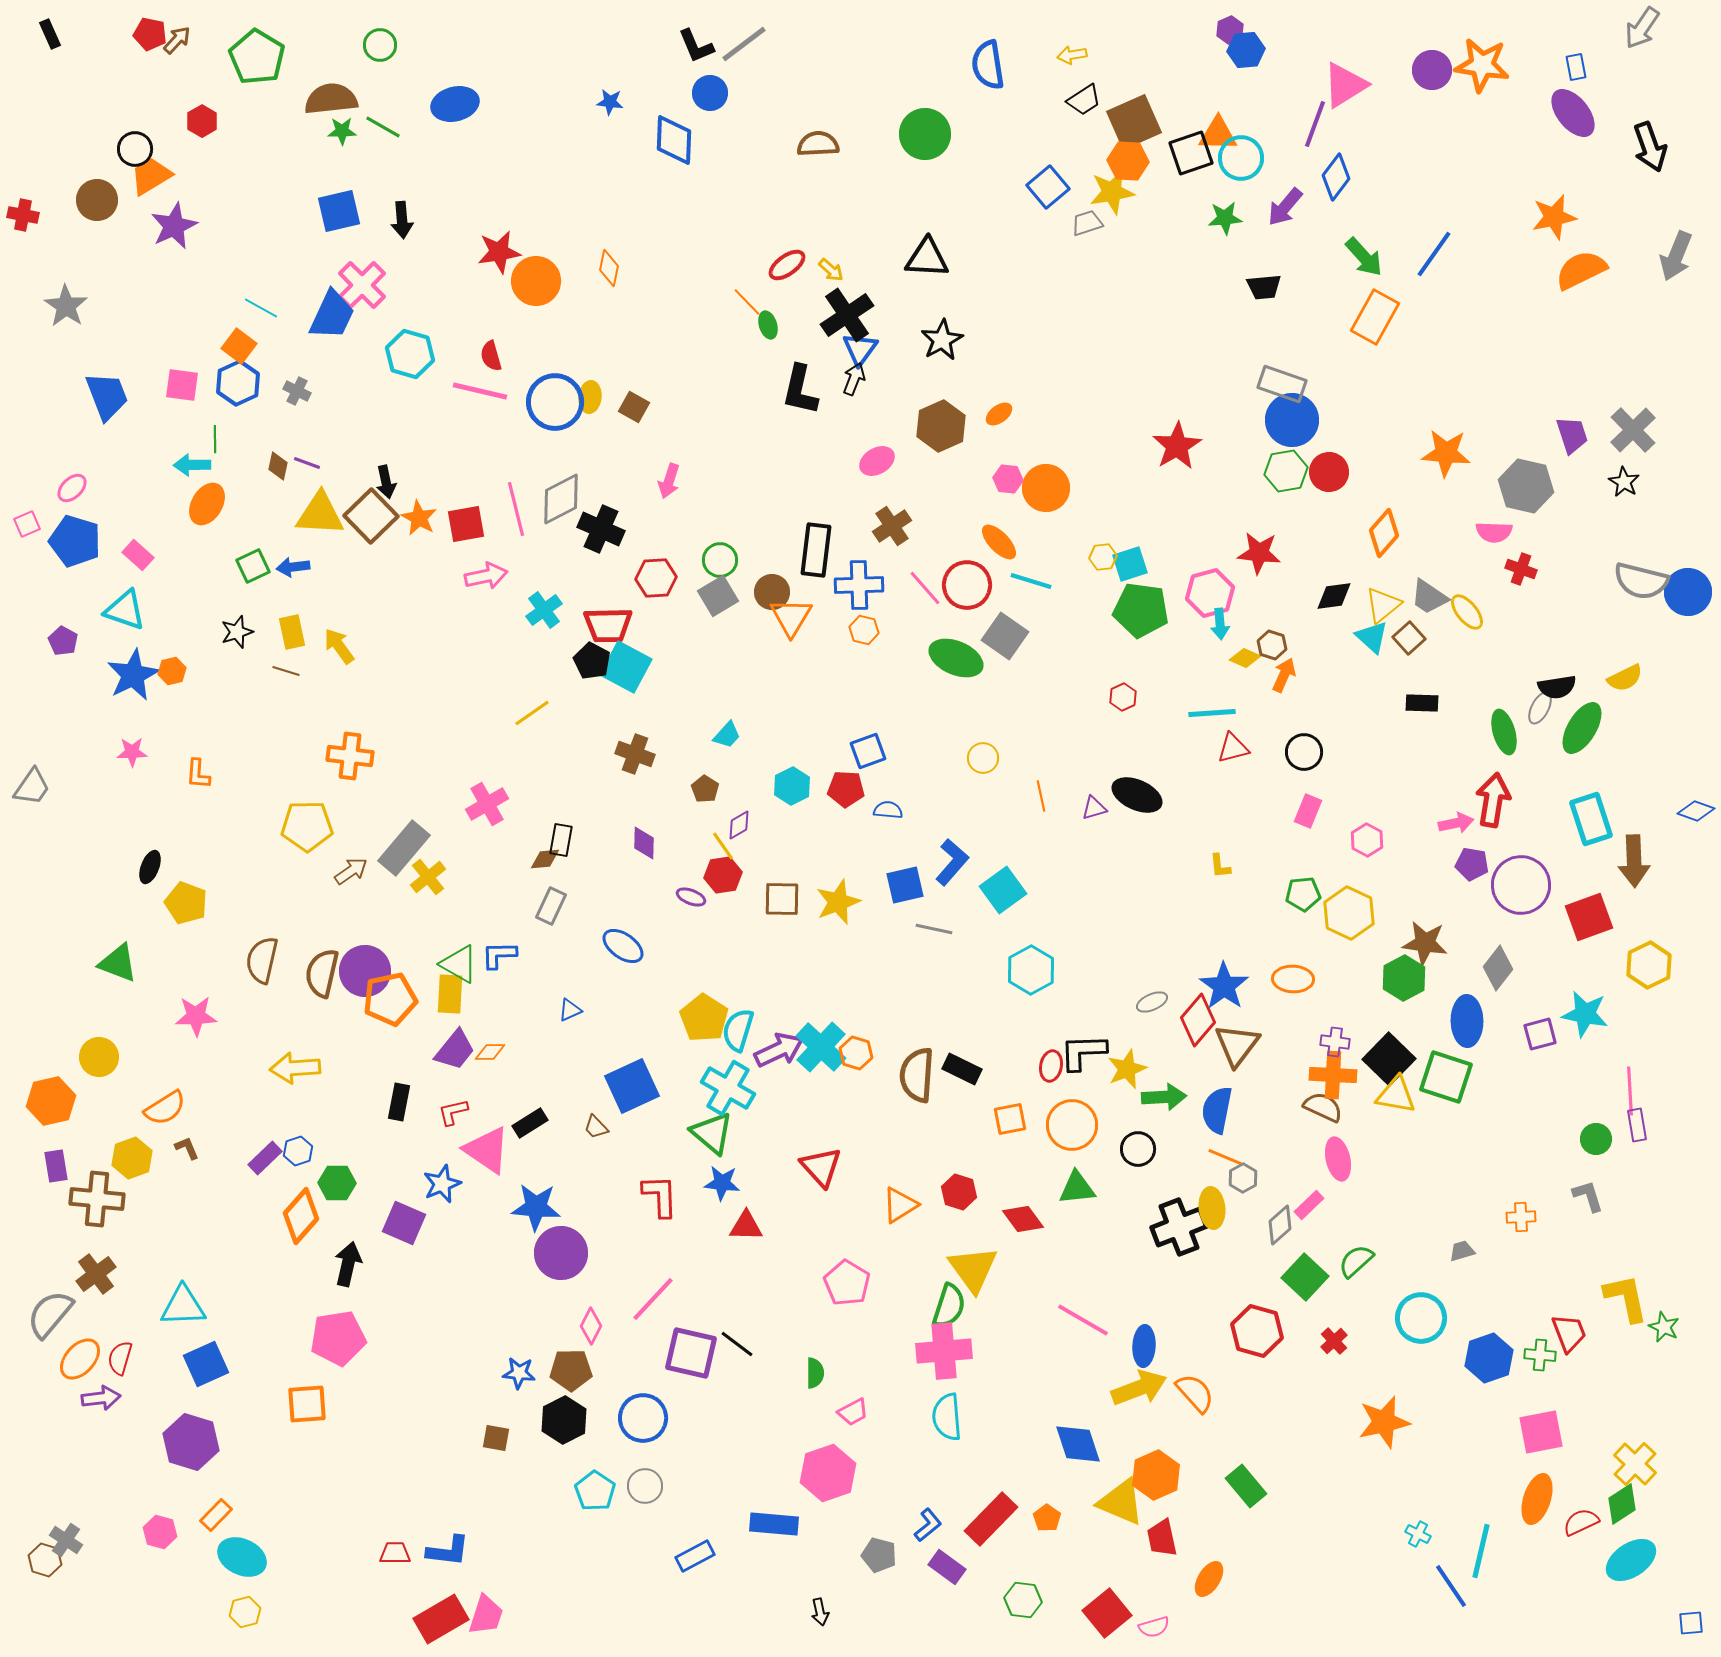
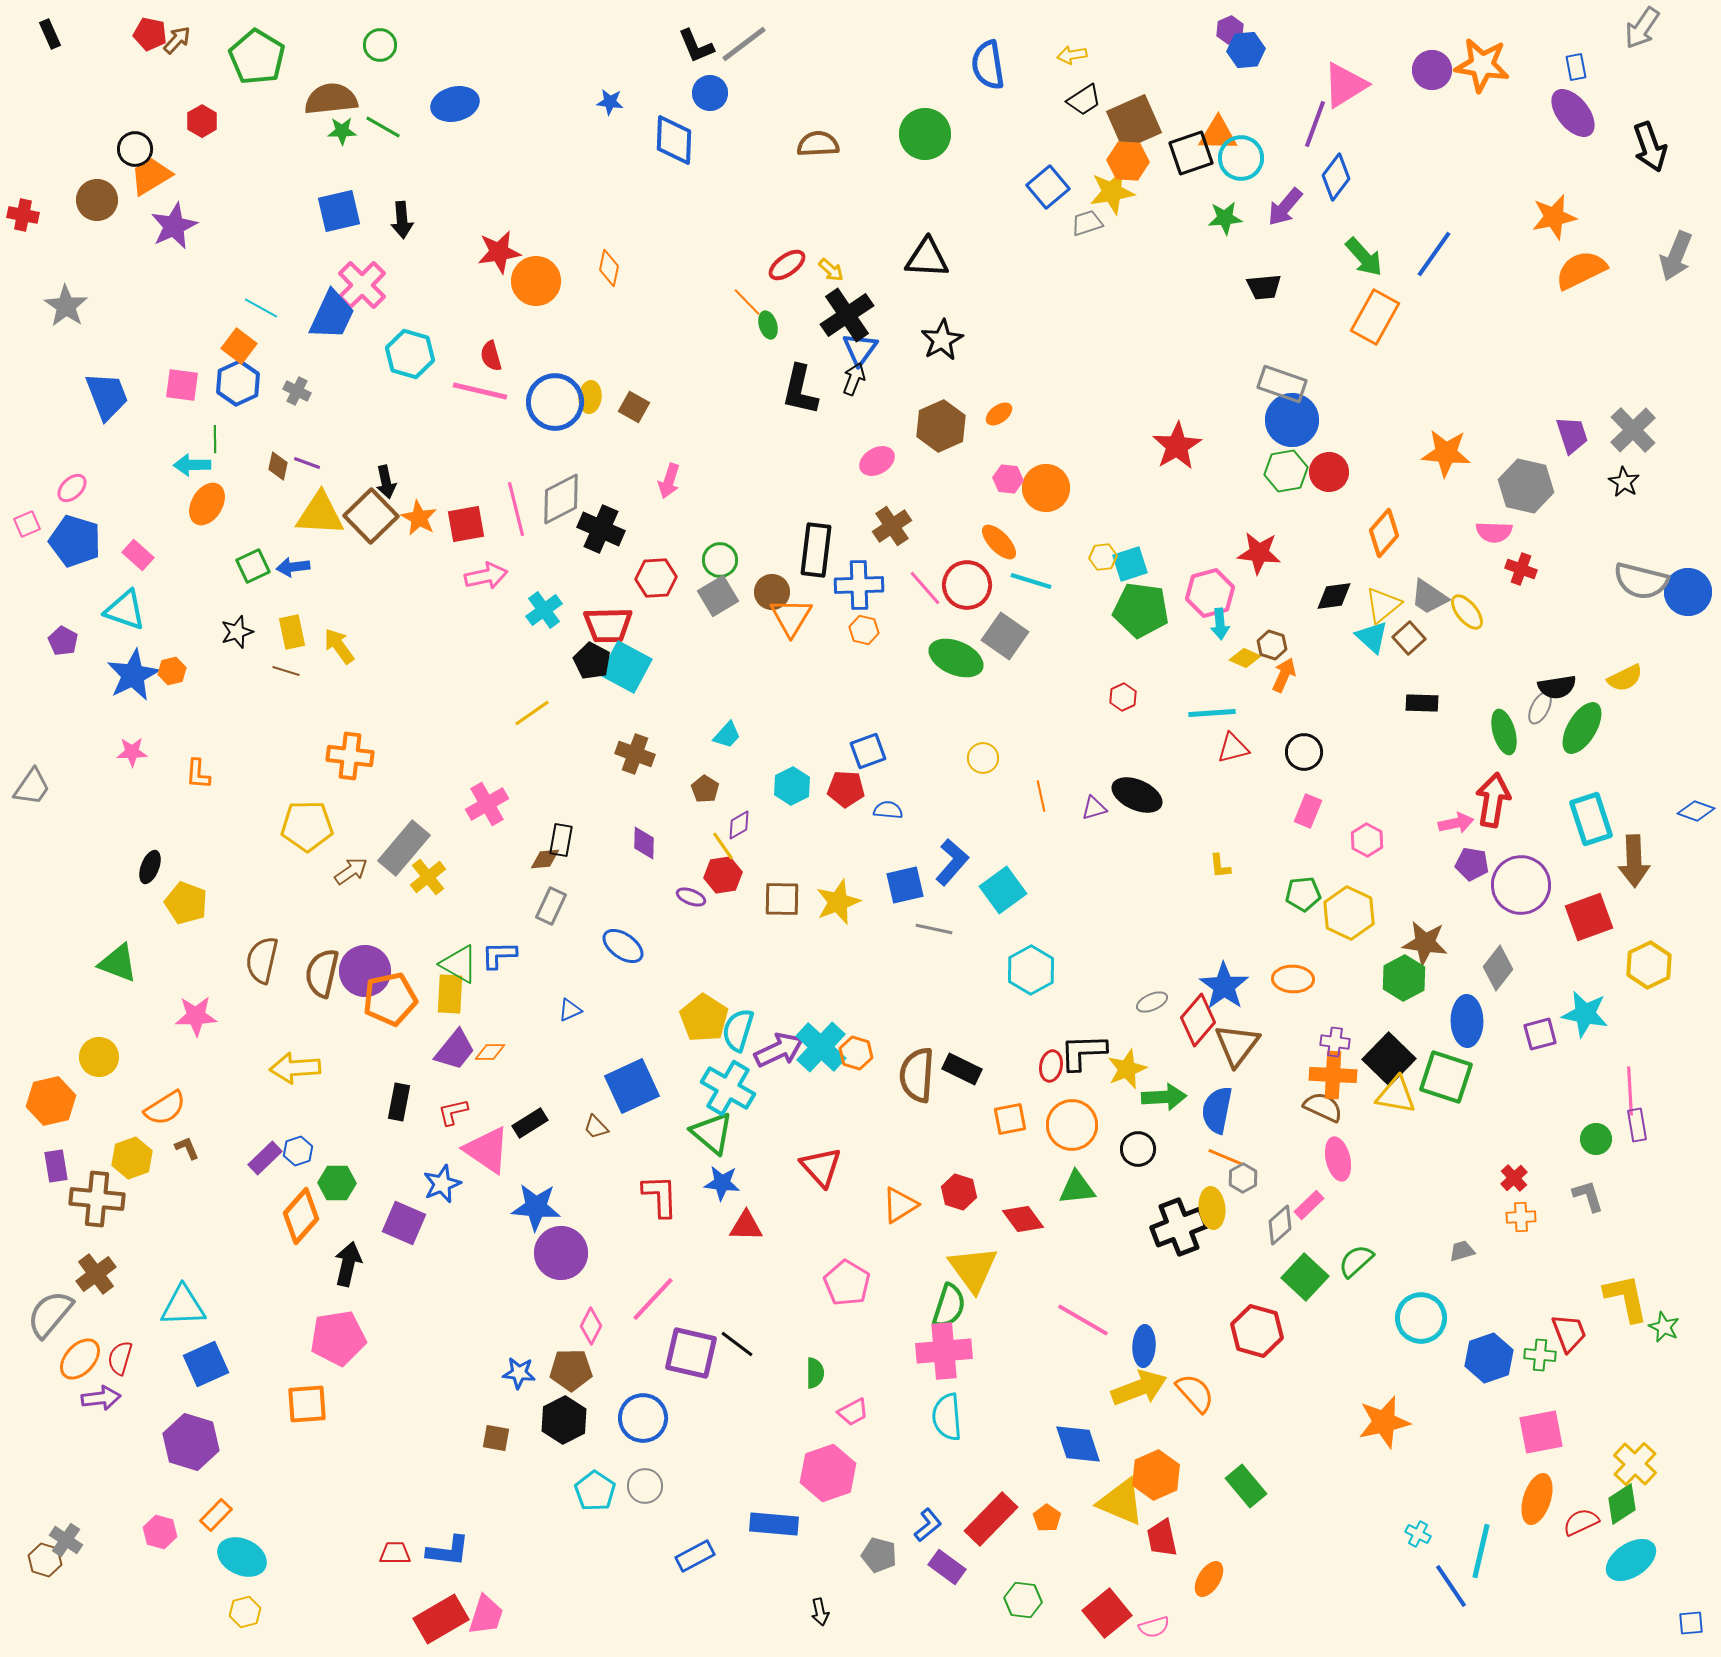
red cross at (1334, 1341): moved 180 px right, 163 px up
